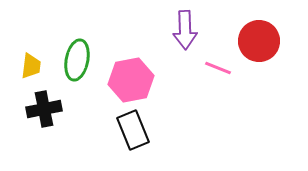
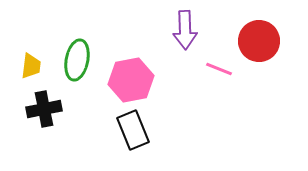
pink line: moved 1 px right, 1 px down
